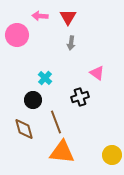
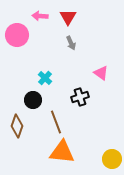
gray arrow: rotated 32 degrees counterclockwise
pink triangle: moved 4 px right
brown diamond: moved 7 px left, 3 px up; rotated 35 degrees clockwise
yellow circle: moved 4 px down
